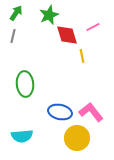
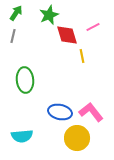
green ellipse: moved 4 px up
